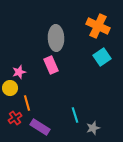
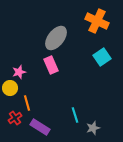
orange cross: moved 1 px left, 5 px up
gray ellipse: rotated 40 degrees clockwise
